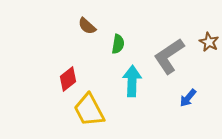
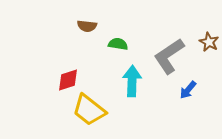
brown semicircle: rotated 36 degrees counterclockwise
green semicircle: rotated 90 degrees counterclockwise
red diamond: moved 1 px down; rotated 20 degrees clockwise
blue arrow: moved 8 px up
yellow trapezoid: rotated 24 degrees counterclockwise
